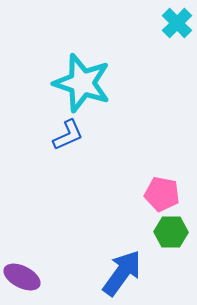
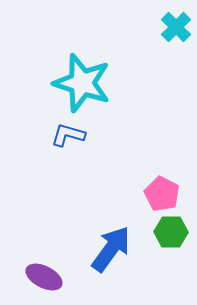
cyan cross: moved 1 px left, 4 px down
blue L-shape: rotated 140 degrees counterclockwise
pink pentagon: rotated 16 degrees clockwise
blue arrow: moved 11 px left, 24 px up
purple ellipse: moved 22 px right
